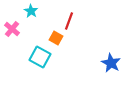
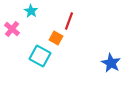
cyan square: moved 1 px up
